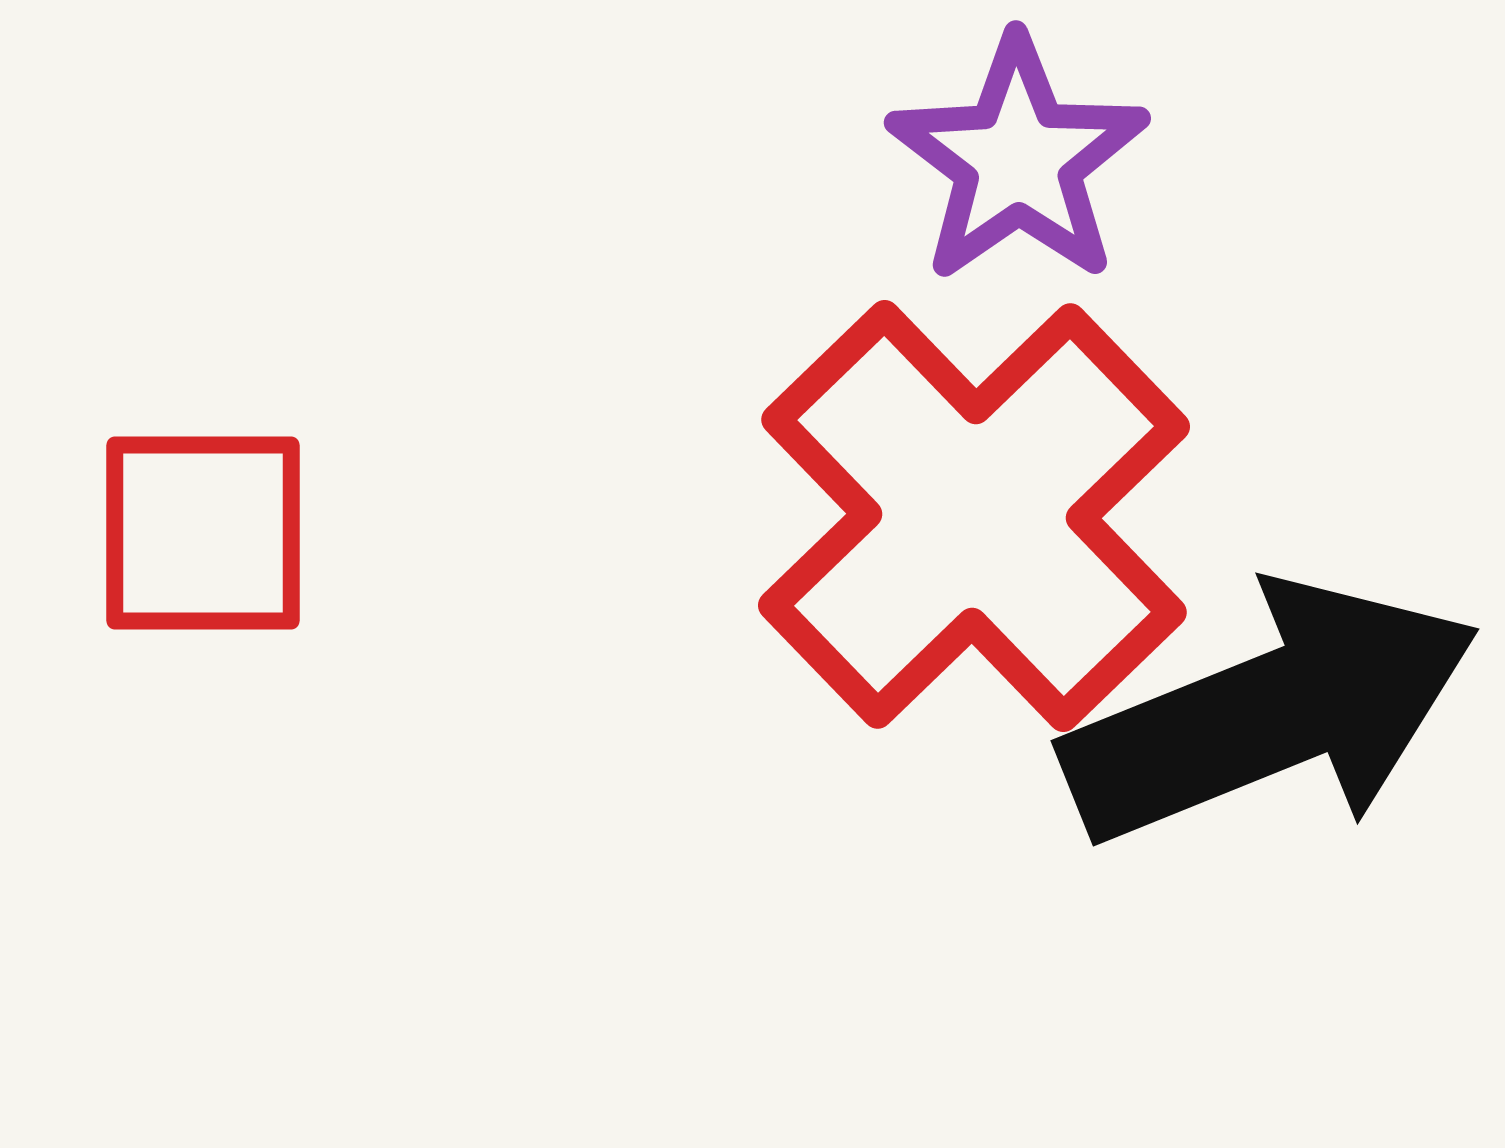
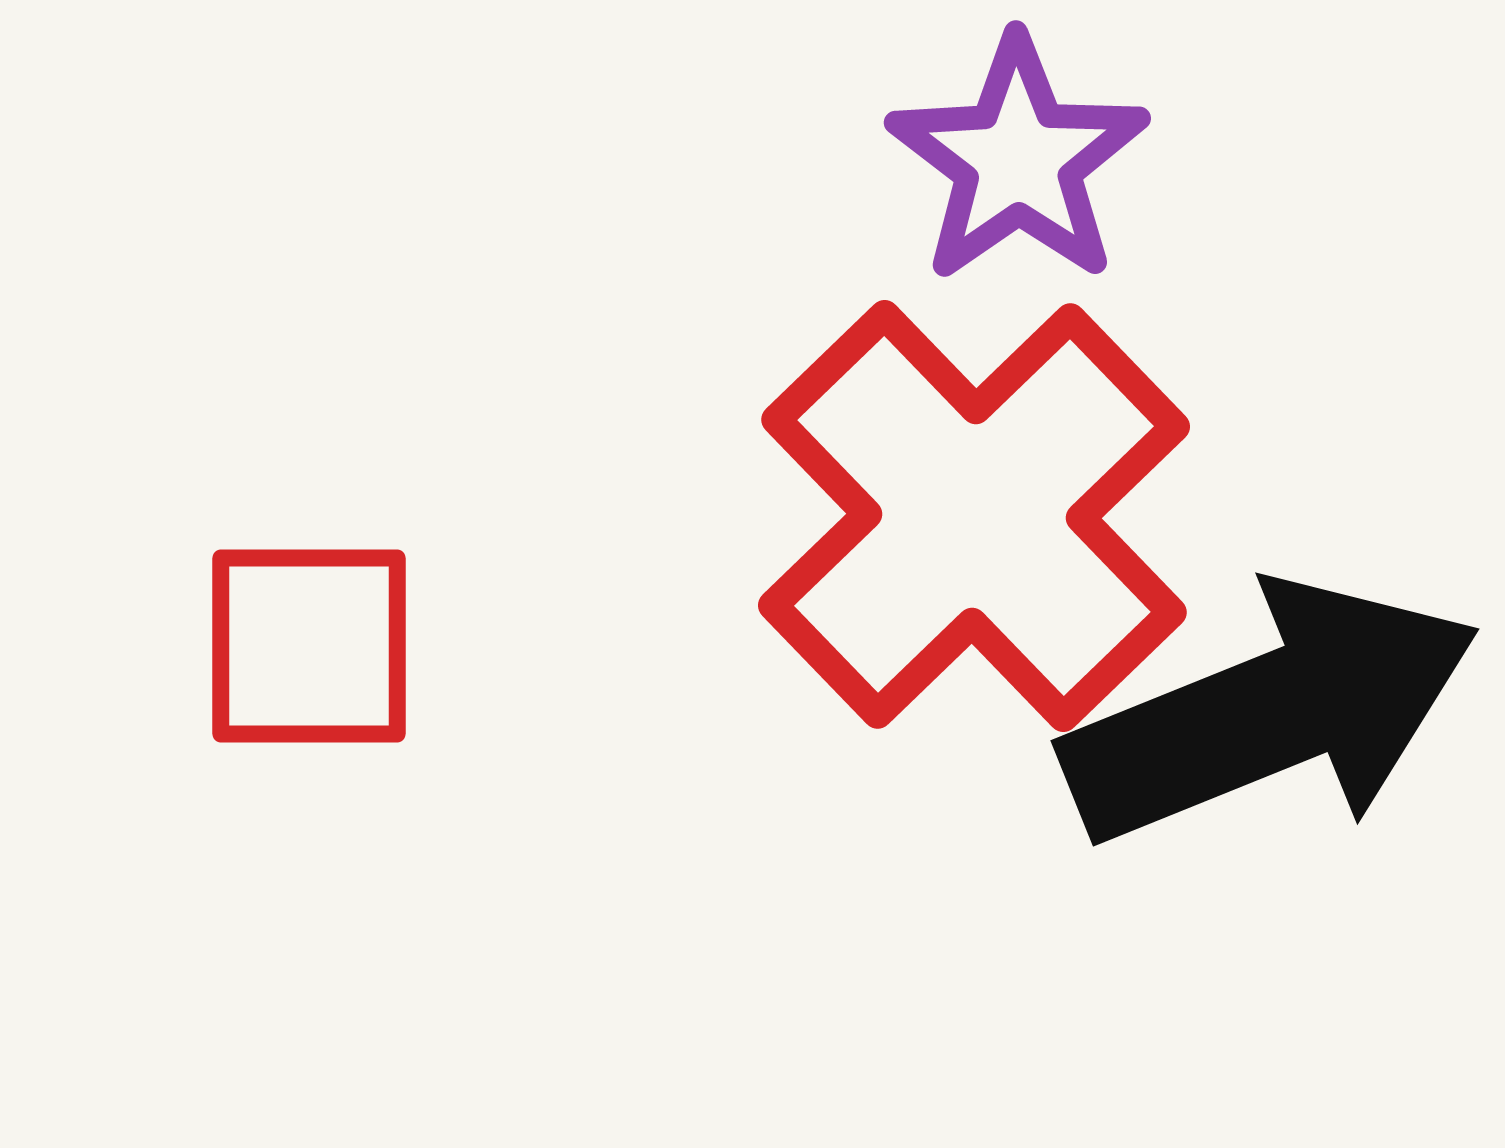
red square: moved 106 px right, 113 px down
